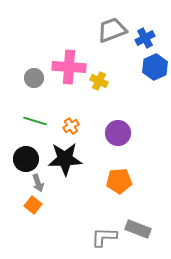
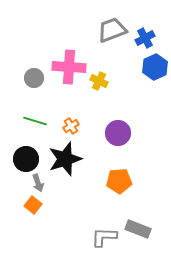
black star: rotated 16 degrees counterclockwise
